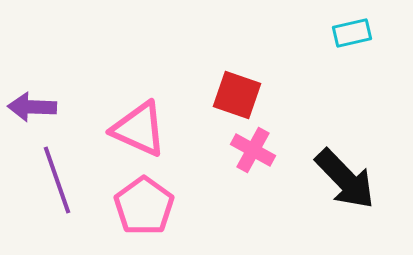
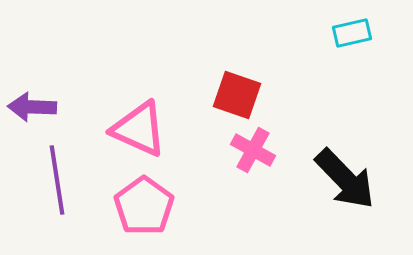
purple line: rotated 10 degrees clockwise
